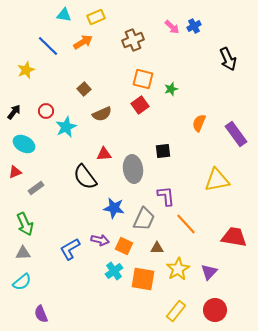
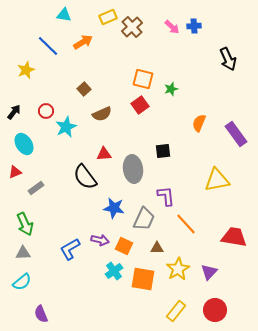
yellow rectangle at (96, 17): moved 12 px right
blue cross at (194, 26): rotated 24 degrees clockwise
brown cross at (133, 40): moved 1 px left, 13 px up; rotated 20 degrees counterclockwise
cyan ellipse at (24, 144): rotated 30 degrees clockwise
